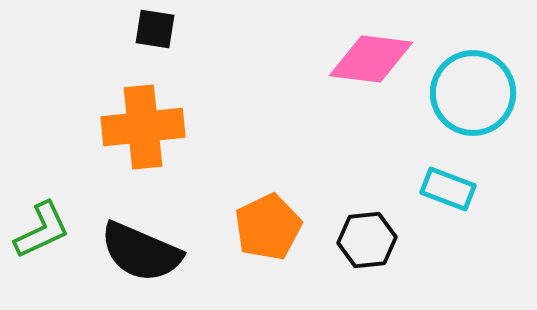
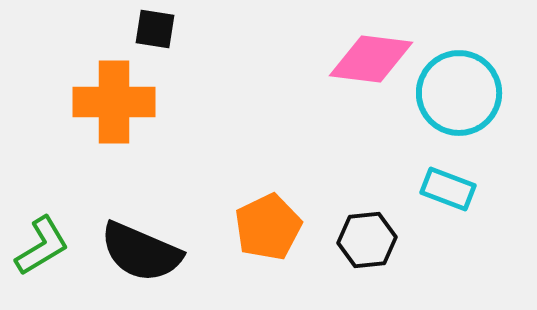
cyan circle: moved 14 px left
orange cross: moved 29 px left, 25 px up; rotated 6 degrees clockwise
green L-shape: moved 16 px down; rotated 6 degrees counterclockwise
